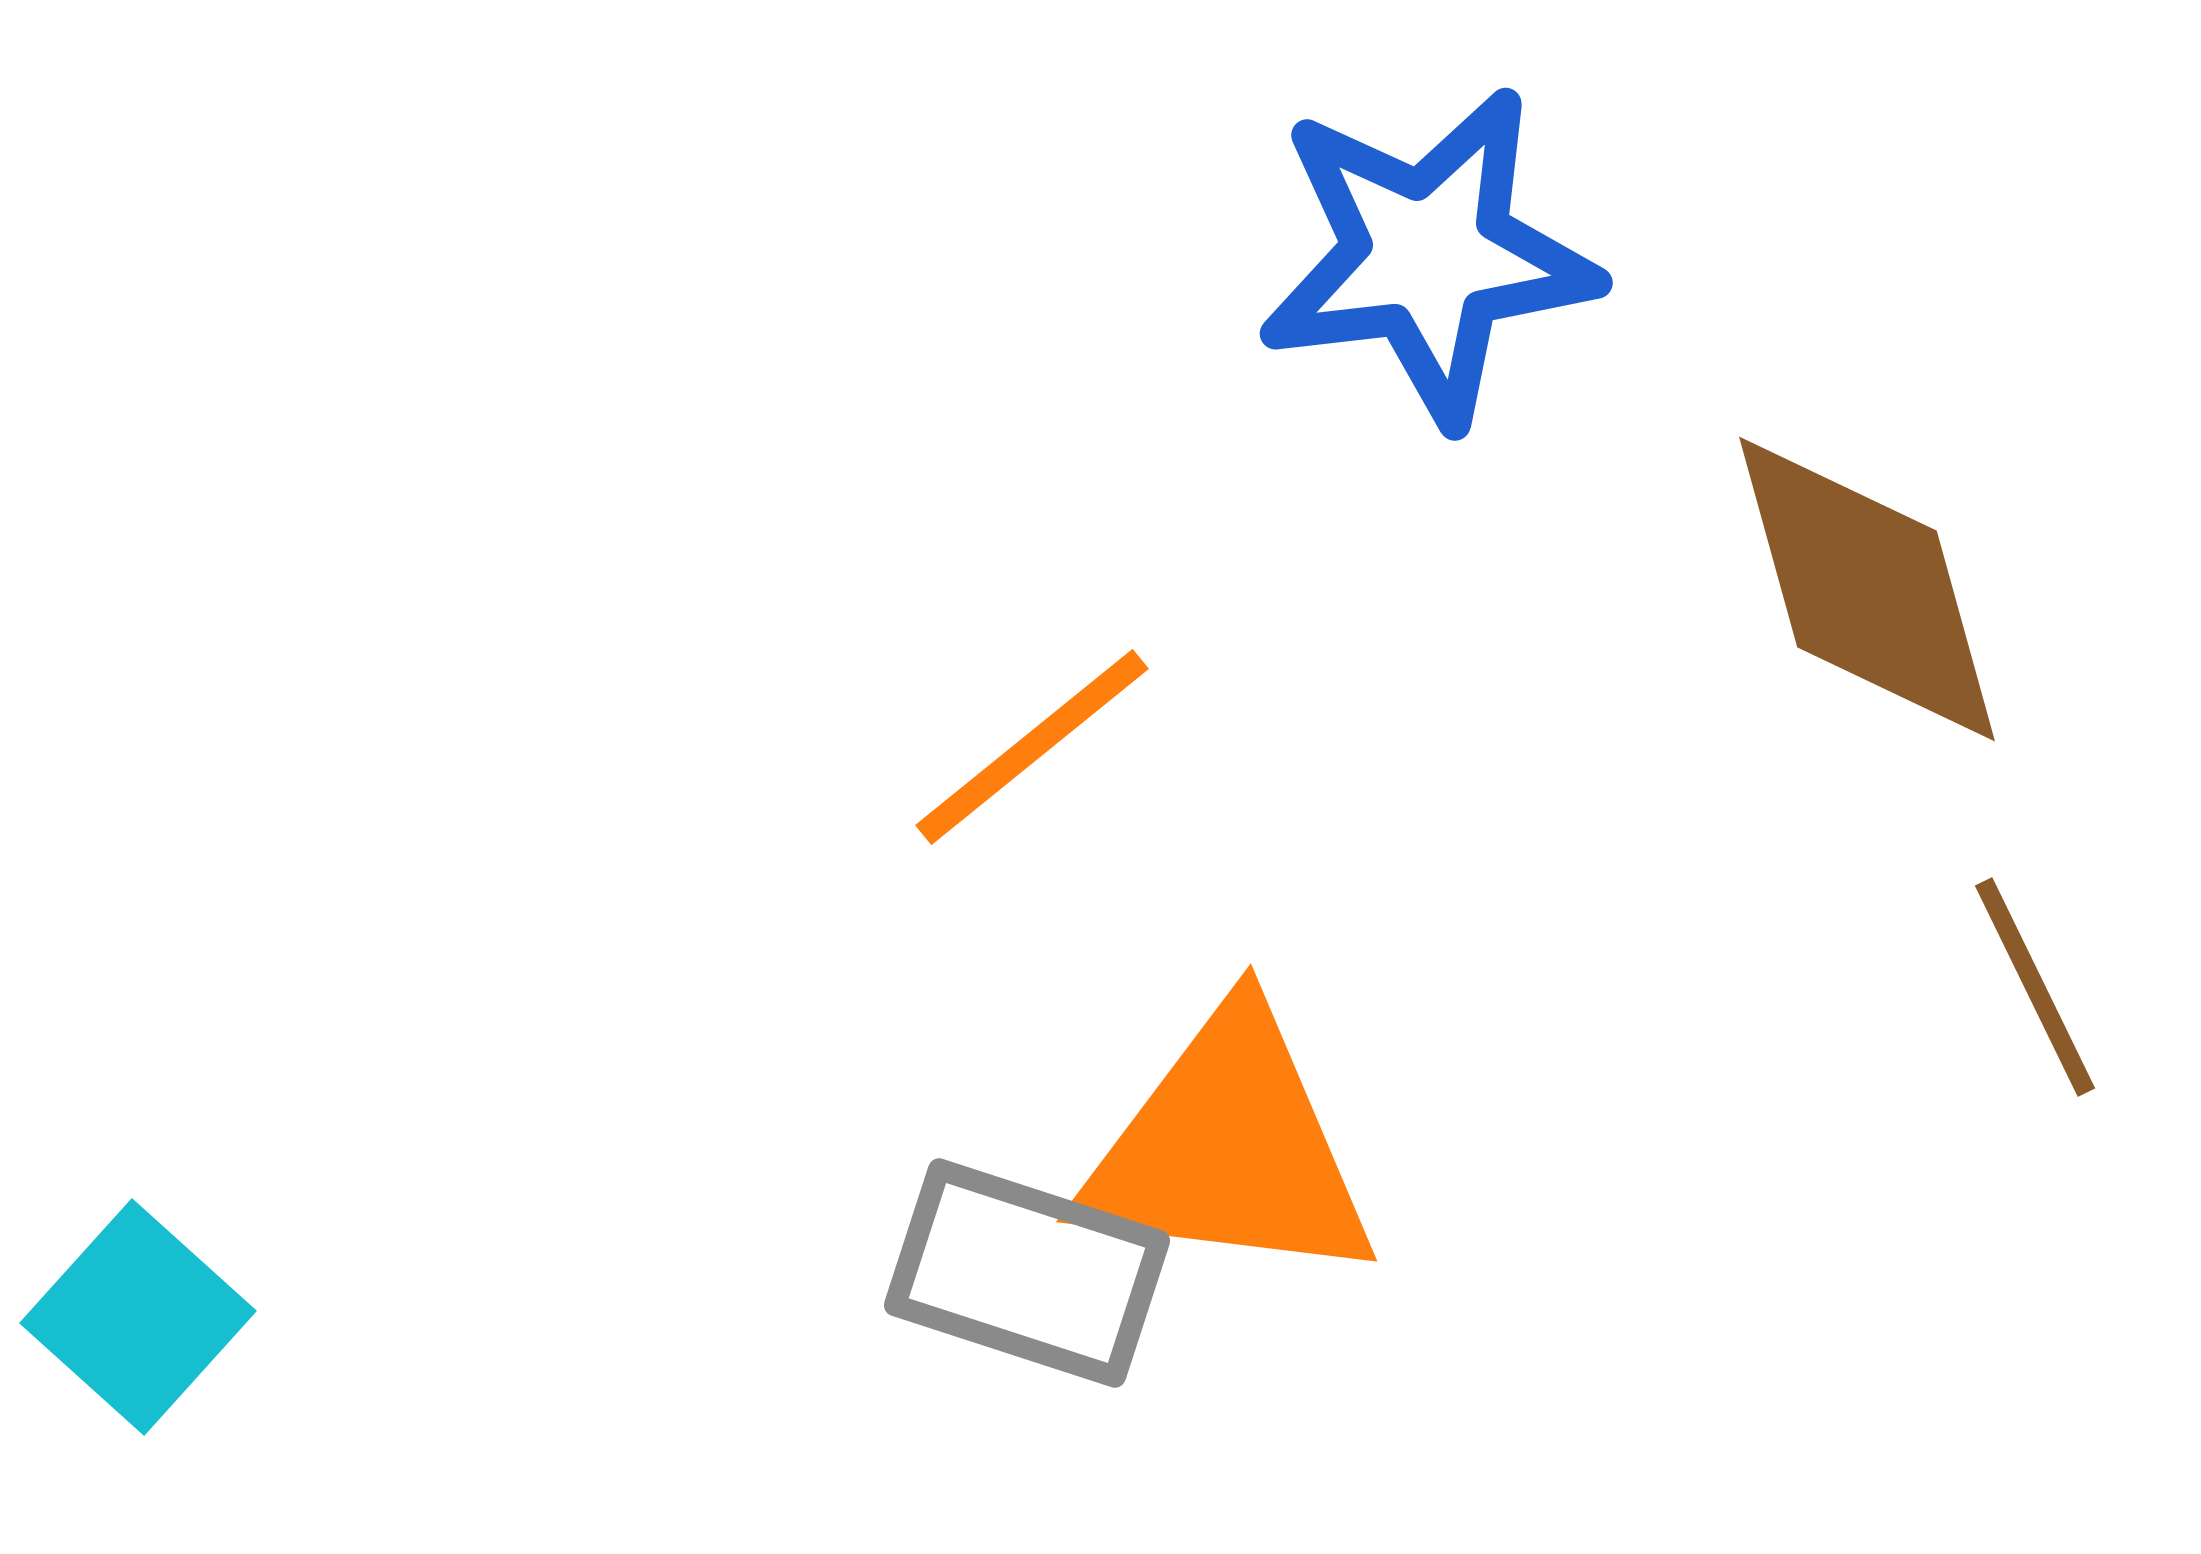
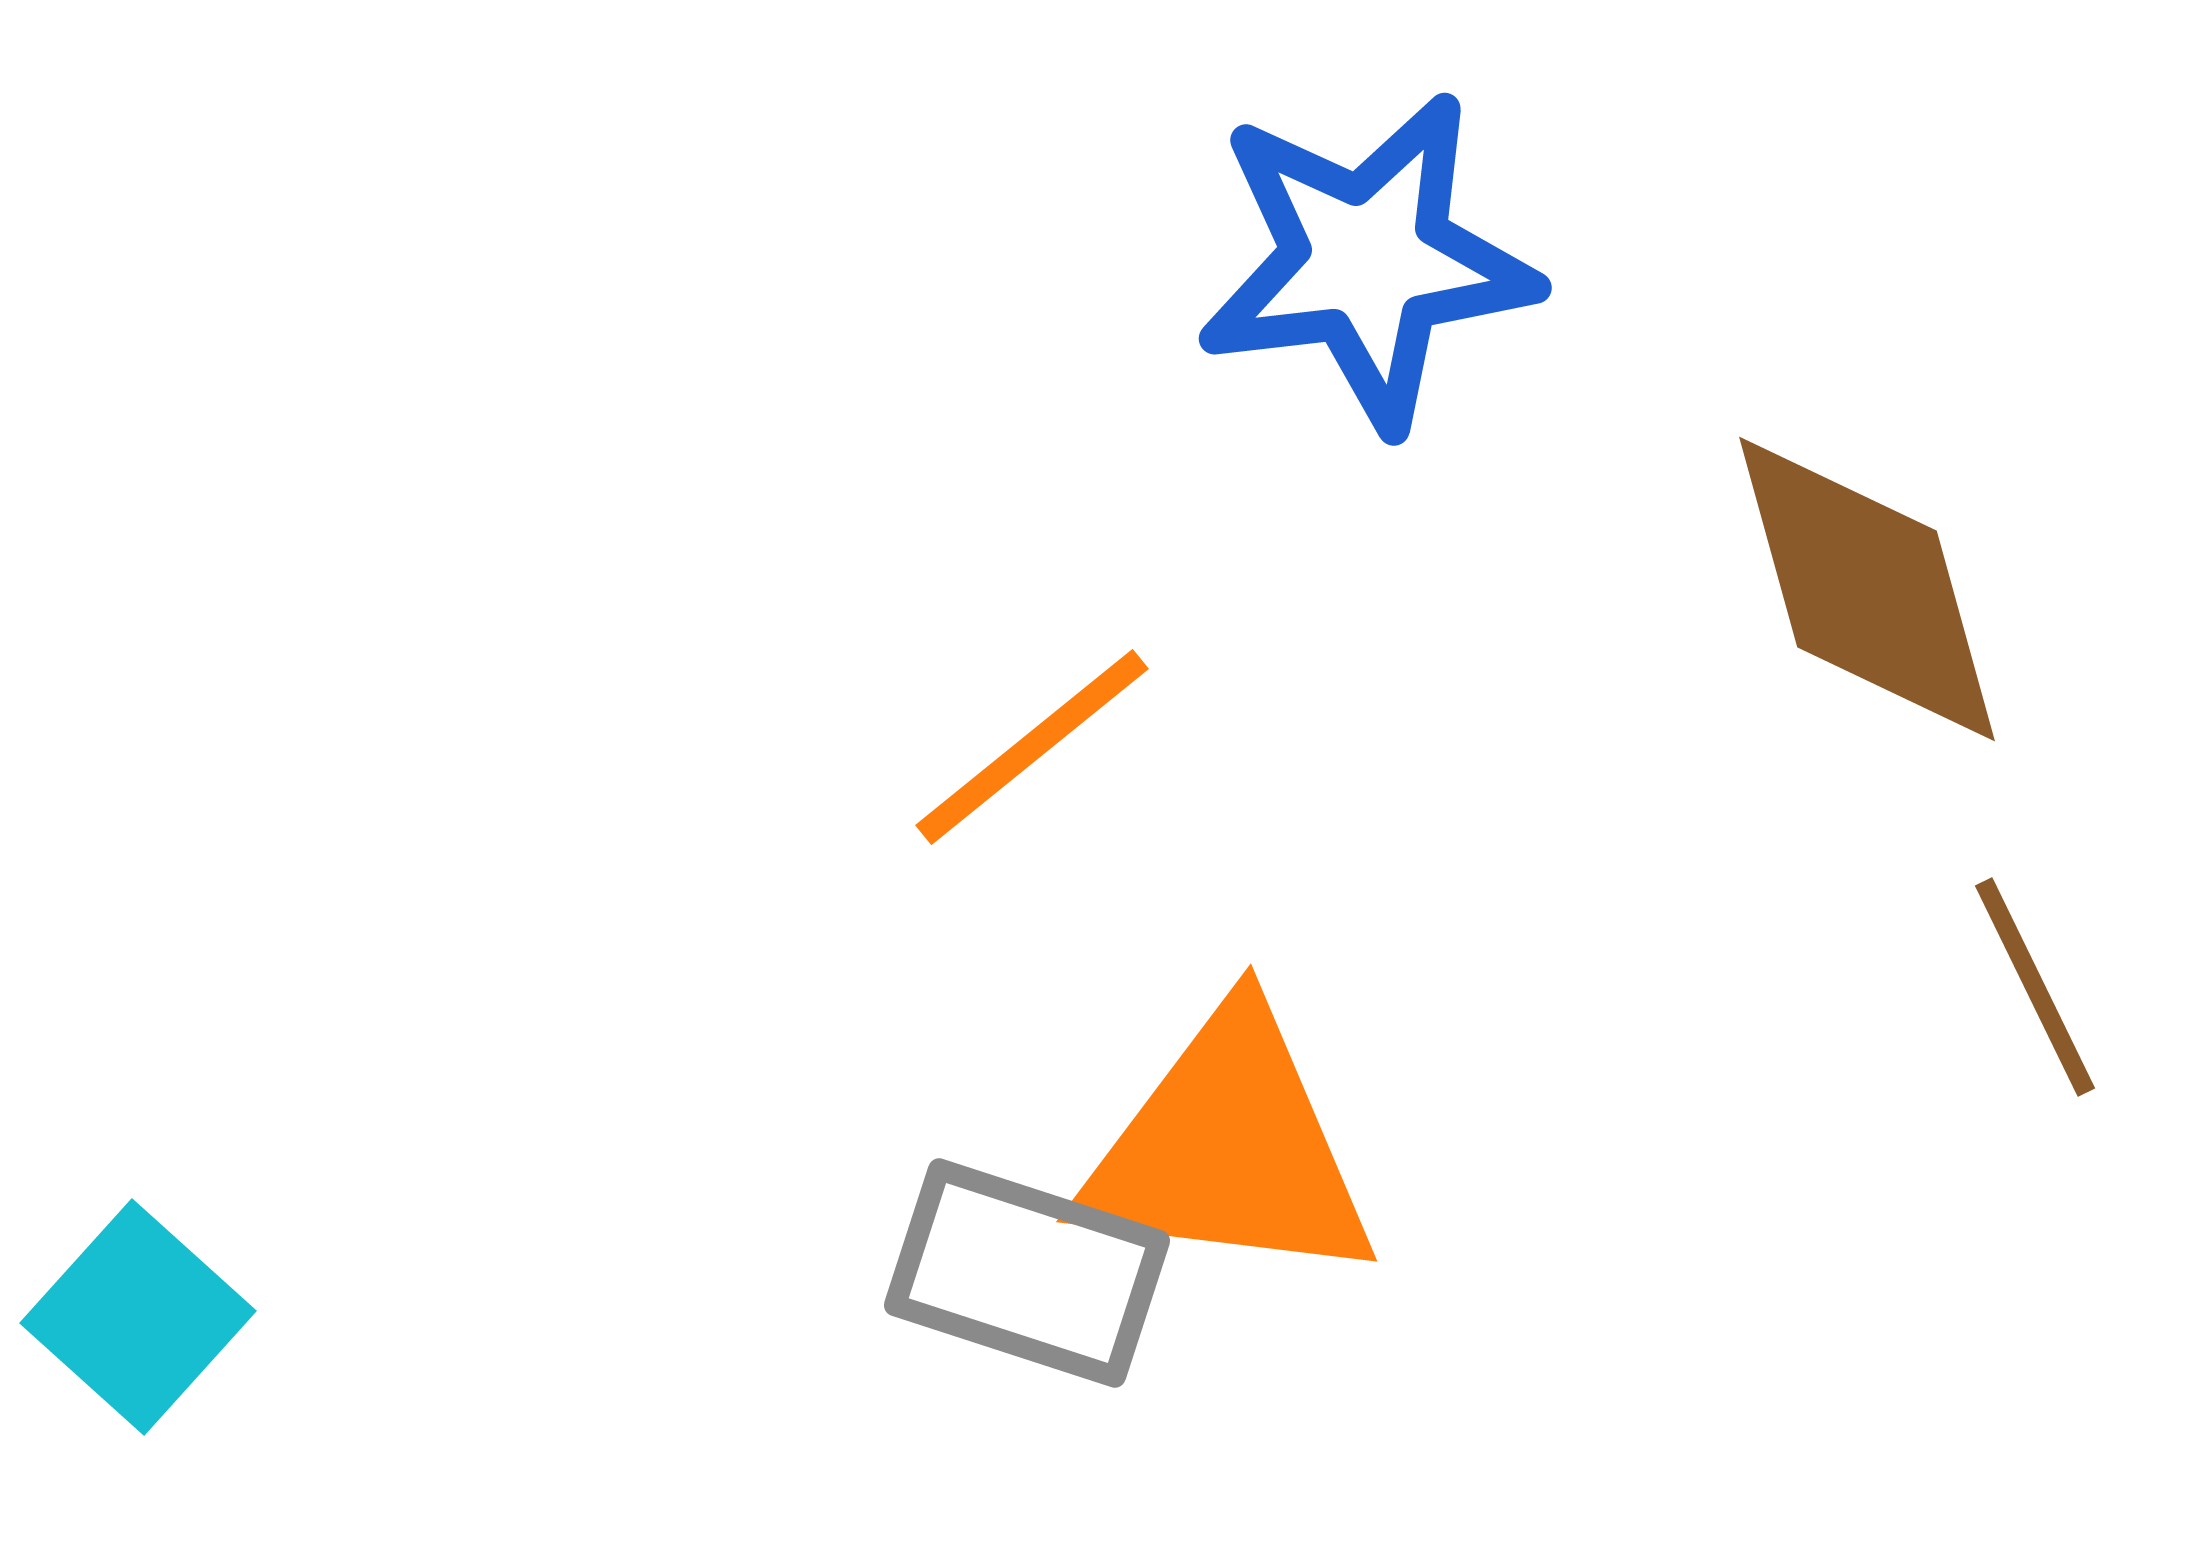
blue star: moved 61 px left, 5 px down
